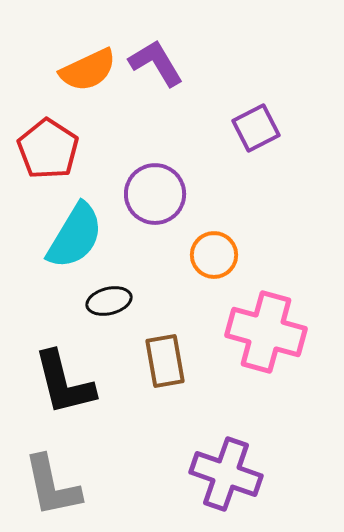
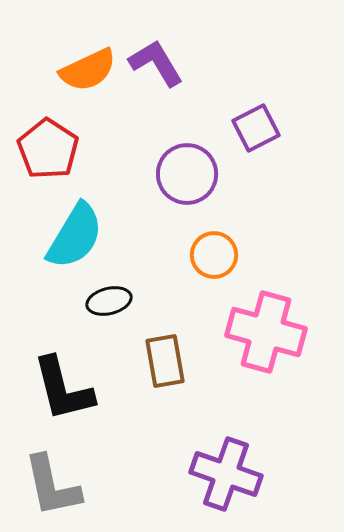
purple circle: moved 32 px right, 20 px up
black L-shape: moved 1 px left, 6 px down
